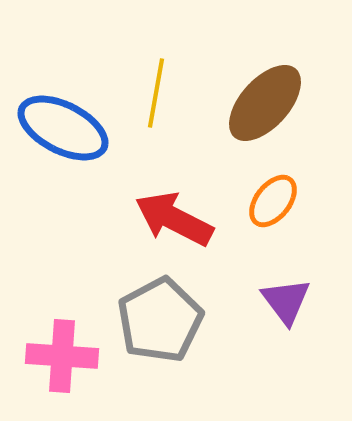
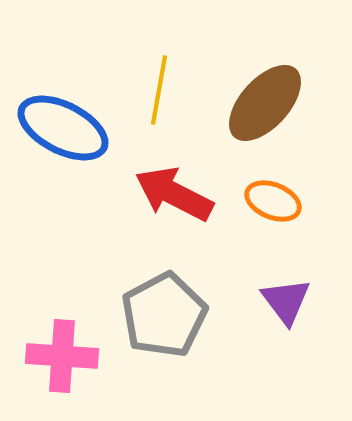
yellow line: moved 3 px right, 3 px up
orange ellipse: rotated 74 degrees clockwise
red arrow: moved 25 px up
gray pentagon: moved 4 px right, 5 px up
